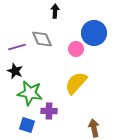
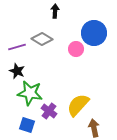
gray diamond: rotated 35 degrees counterclockwise
black star: moved 2 px right
yellow semicircle: moved 2 px right, 22 px down
purple cross: rotated 35 degrees clockwise
